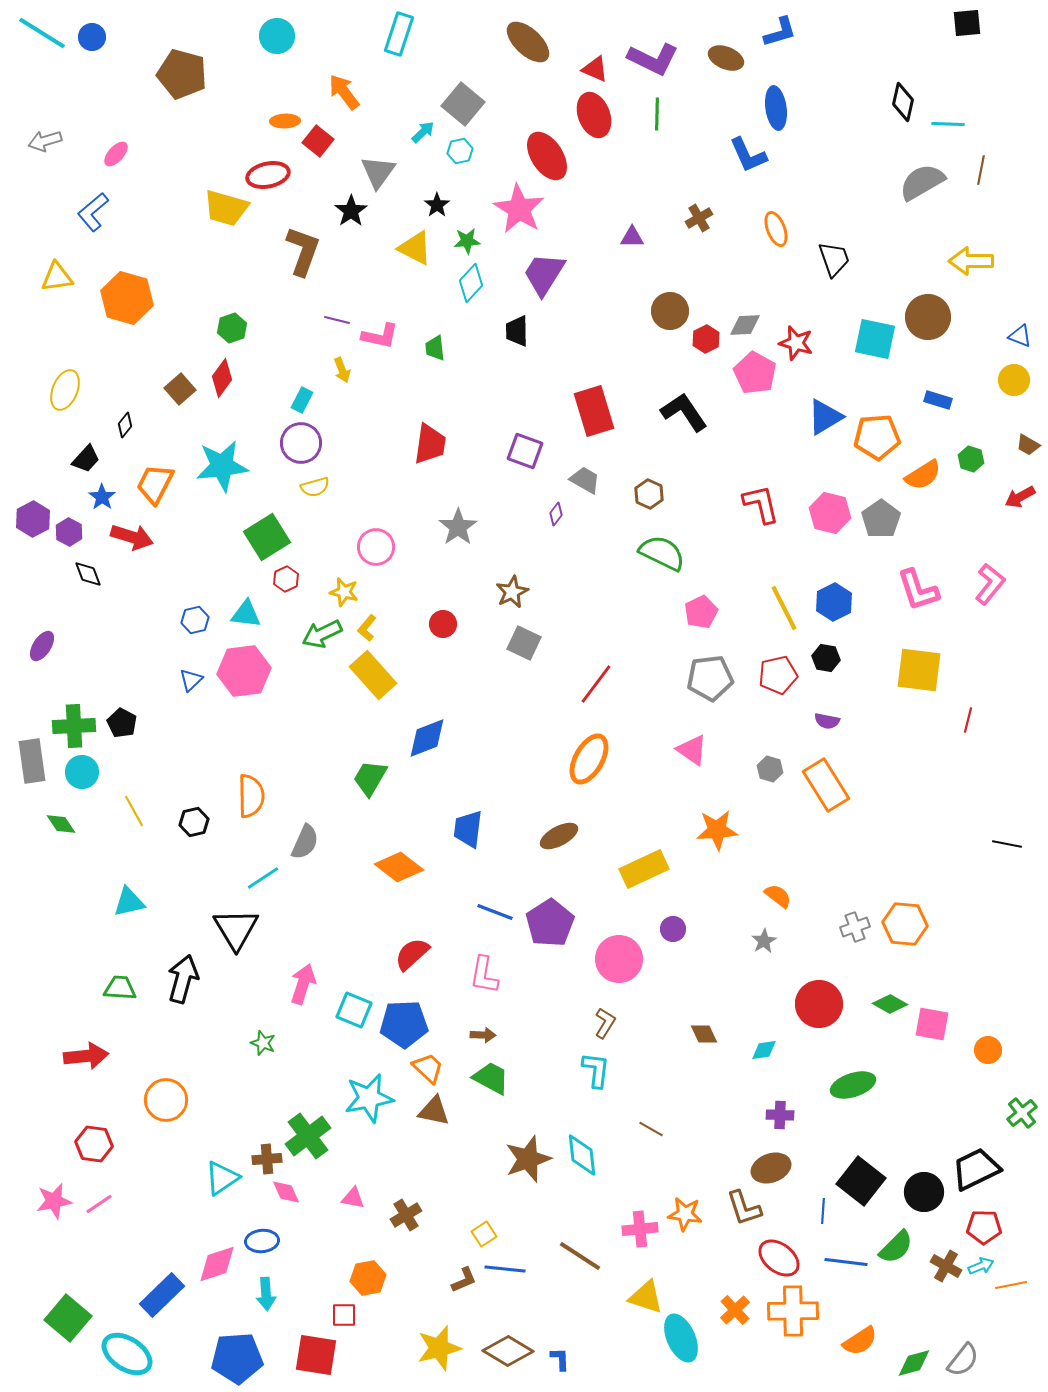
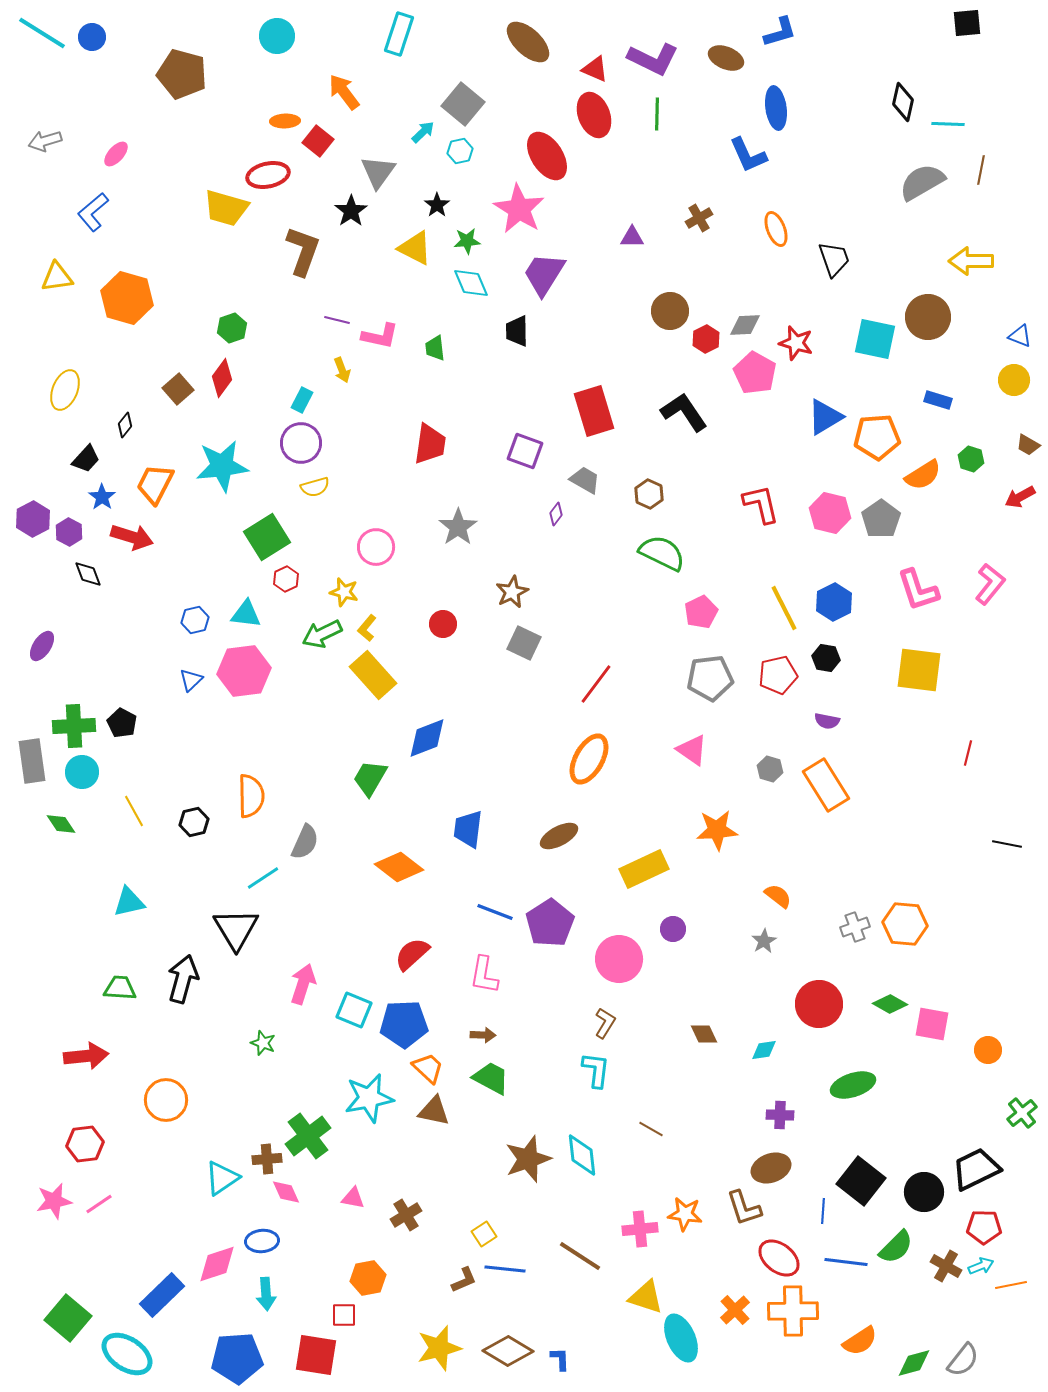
cyan diamond at (471, 283): rotated 66 degrees counterclockwise
brown square at (180, 389): moved 2 px left
red line at (968, 720): moved 33 px down
red hexagon at (94, 1144): moved 9 px left; rotated 15 degrees counterclockwise
